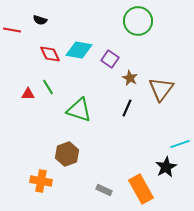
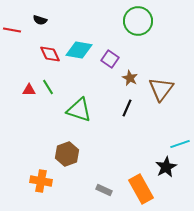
red triangle: moved 1 px right, 4 px up
